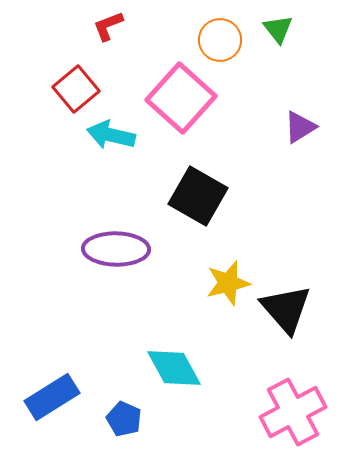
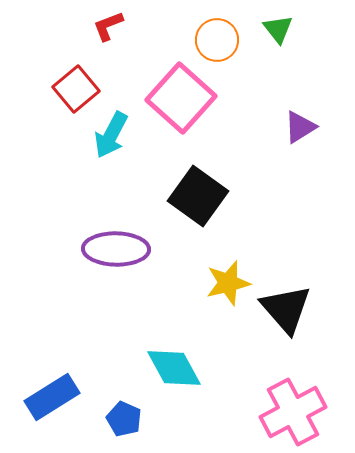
orange circle: moved 3 px left
cyan arrow: rotated 75 degrees counterclockwise
black square: rotated 6 degrees clockwise
